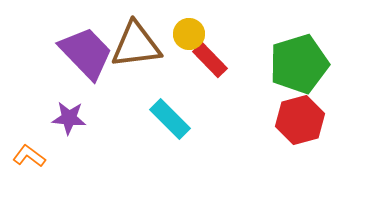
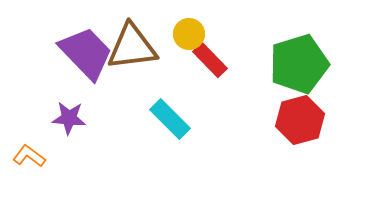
brown triangle: moved 4 px left, 2 px down
